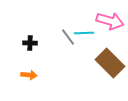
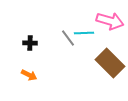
gray line: moved 1 px down
orange arrow: rotated 21 degrees clockwise
